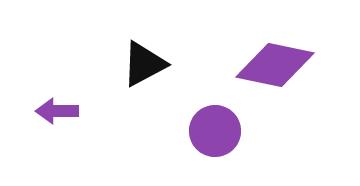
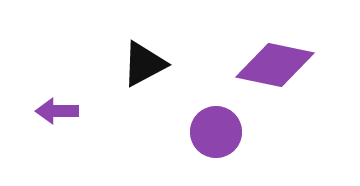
purple circle: moved 1 px right, 1 px down
